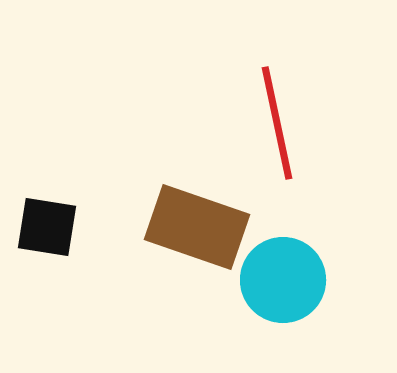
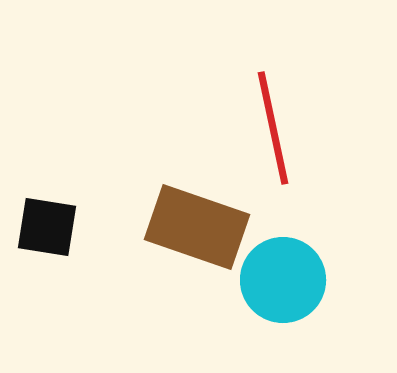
red line: moved 4 px left, 5 px down
